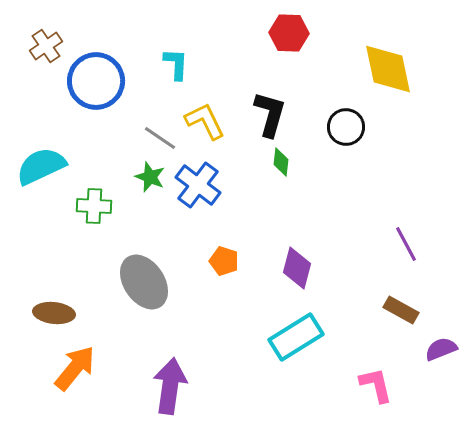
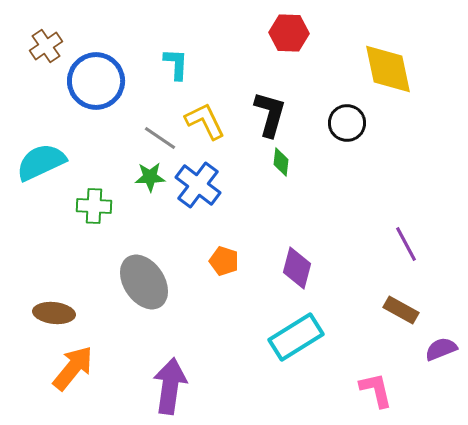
black circle: moved 1 px right, 4 px up
cyan semicircle: moved 4 px up
green star: rotated 24 degrees counterclockwise
orange arrow: moved 2 px left
pink L-shape: moved 5 px down
